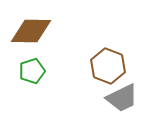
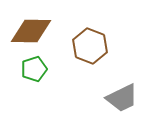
brown hexagon: moved 18 px left, 20 px up
green pentagon: moved 2 px right, 2 px up
